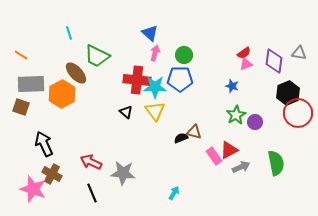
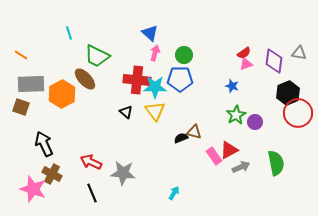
brown ellipse: moved 9 px right, 6 px down
